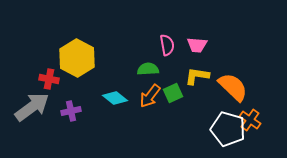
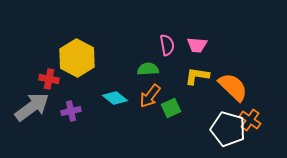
green square: moved 2 px left, 15 px down
